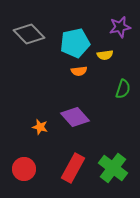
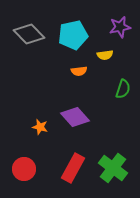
cyan pentagon: moved 2 px left, 8 px up
